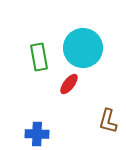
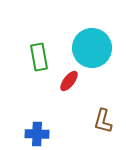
cyan circle: moved 9 px right
red ellipse: moved 3 px up
brown L-shape: moved 5 px left
